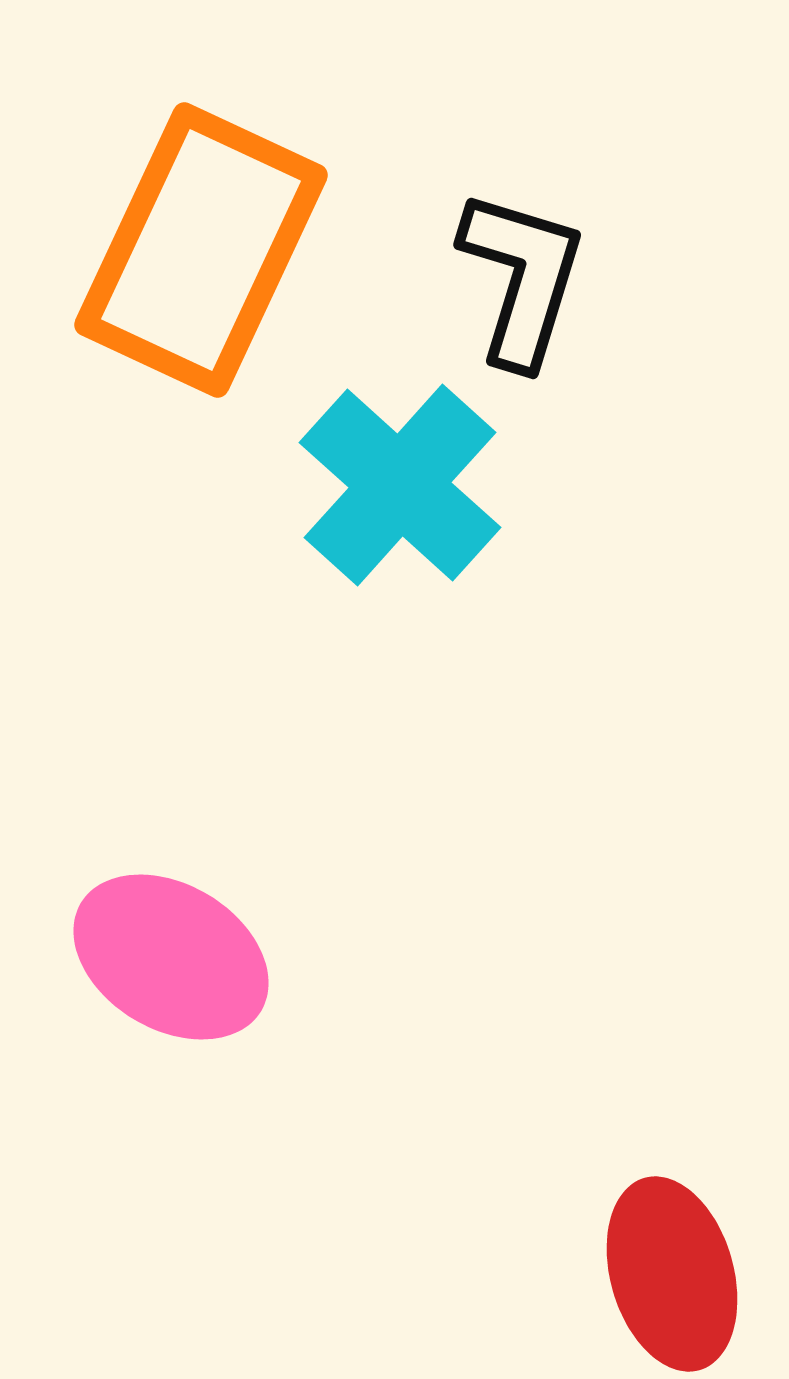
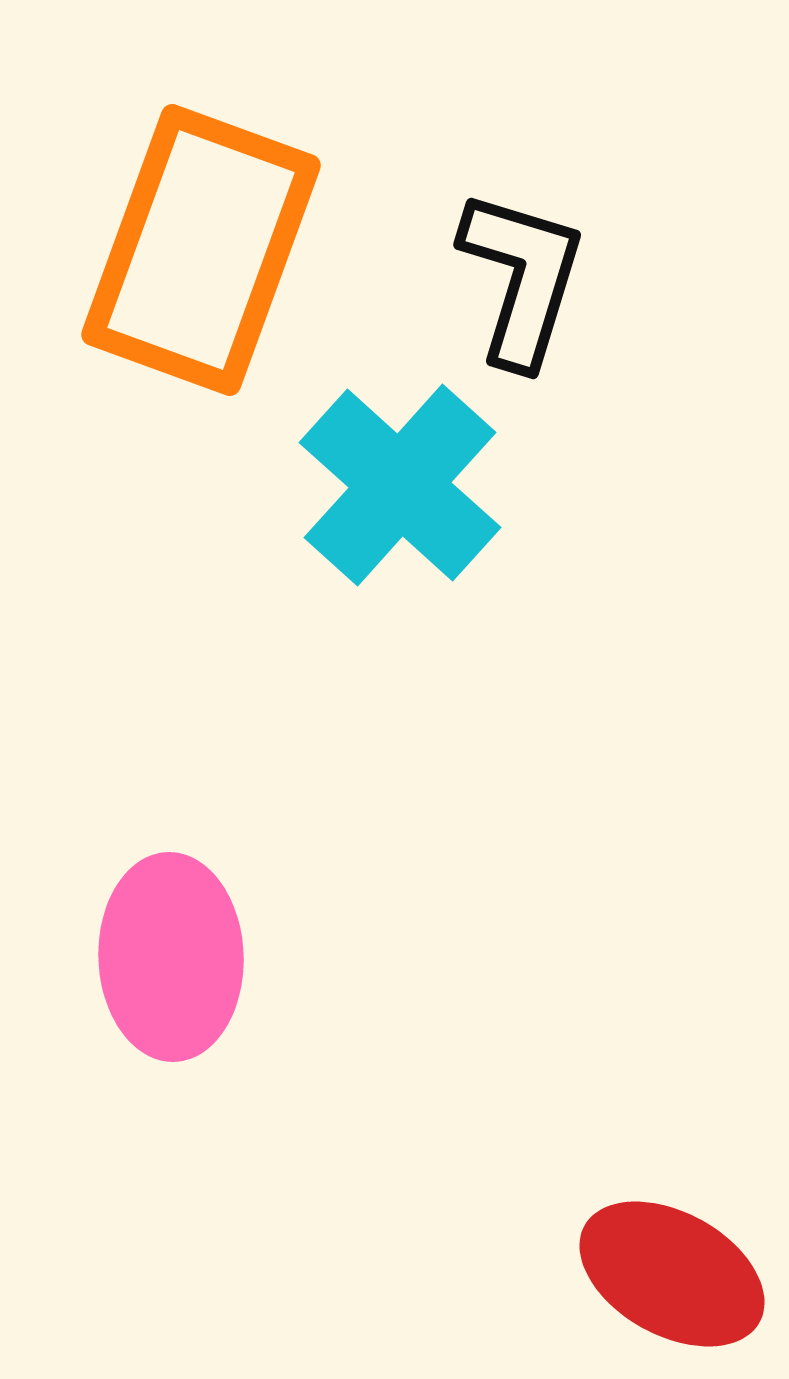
orange rectangle: rotated 5 degrees counterclockwise
pink ellipse: rotated 57 degrees clockwise
red ellipse: rotated 45 degrees counterclockwise
